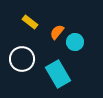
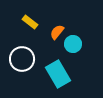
cyan circle: moved 2 px left, 2 px down
